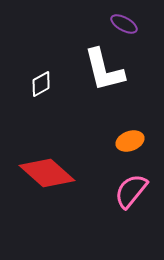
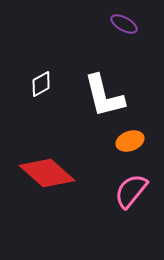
white L-shape: moved 26 px down
